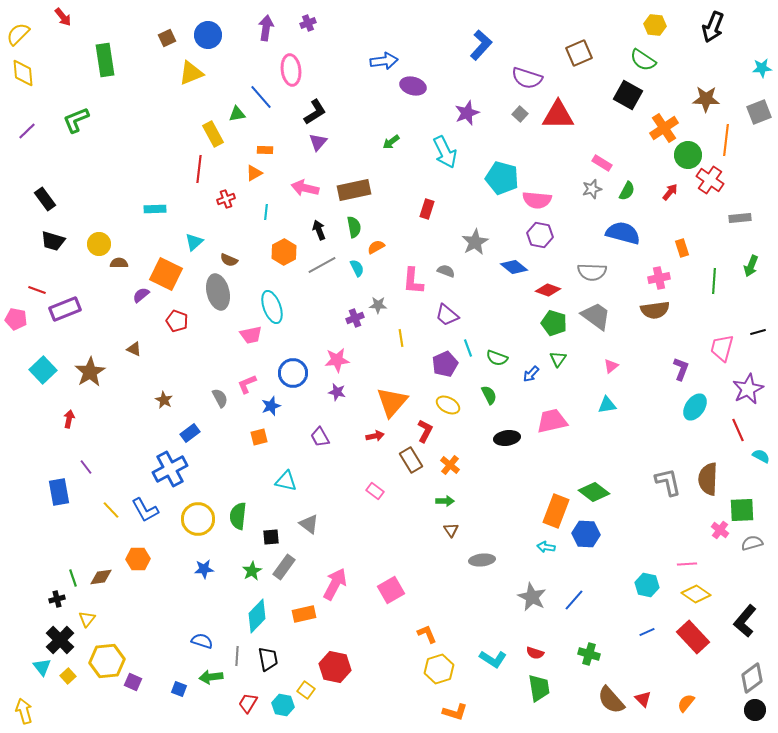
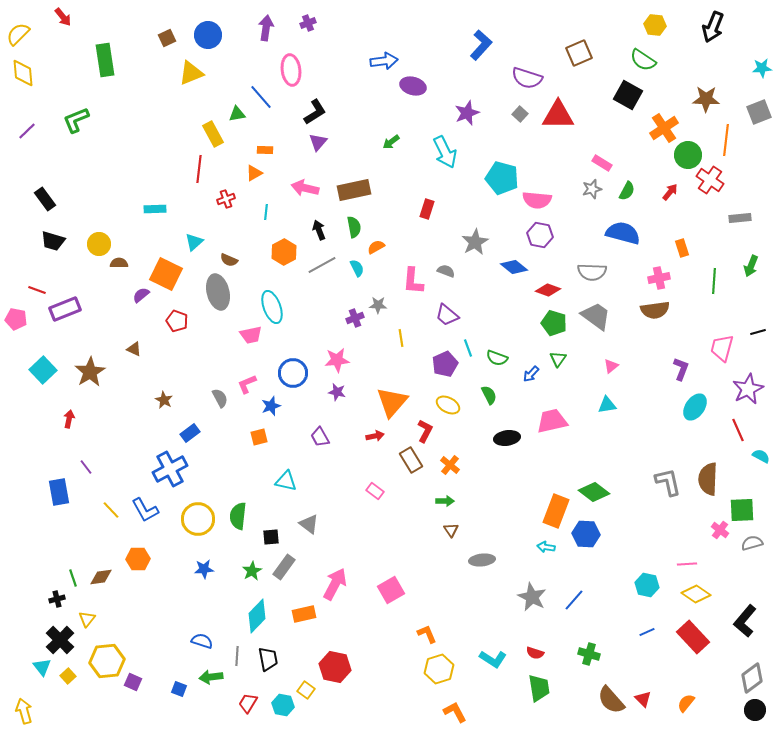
orange L-shape at (455, 712): rotated 135 degrees counterclockwise
